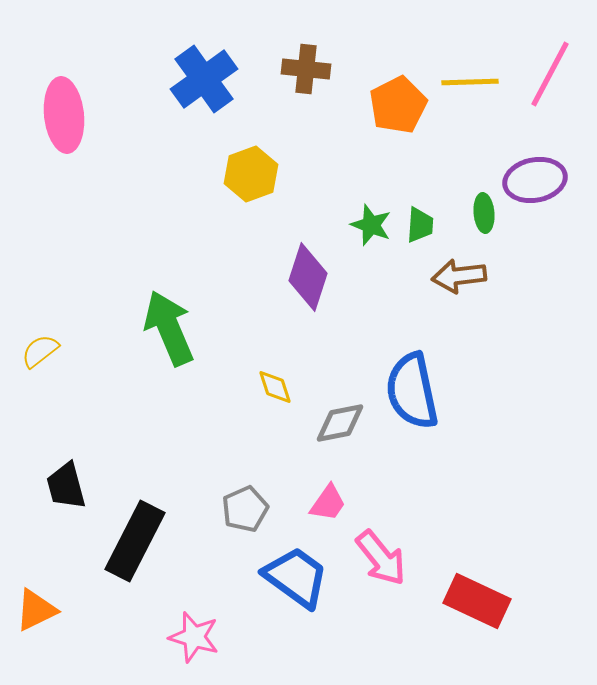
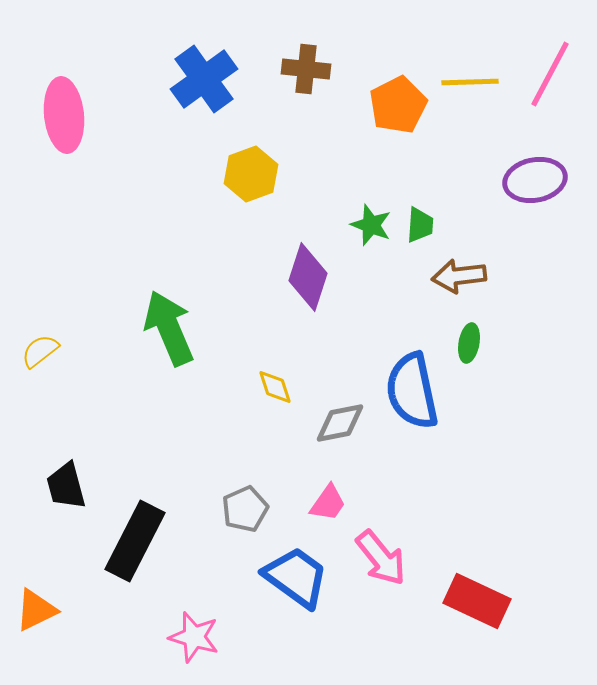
green ellipse: moved 15 px left, 130 px down; rotated 15 degrees clockwise
